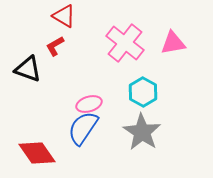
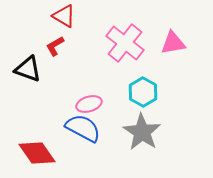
blue semicircle: rotated 84 degrees clockwise
